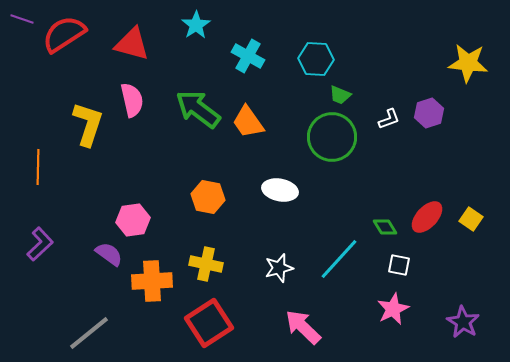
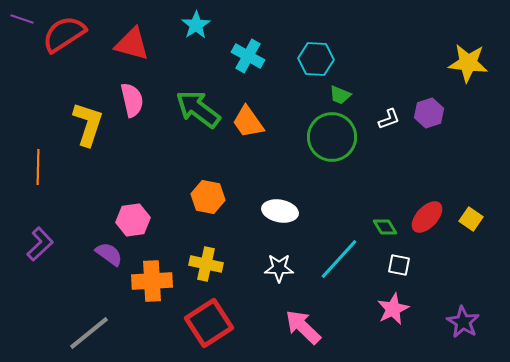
white ellipse: moved 21 px down
white star: rotated 16 degrees clockwise
